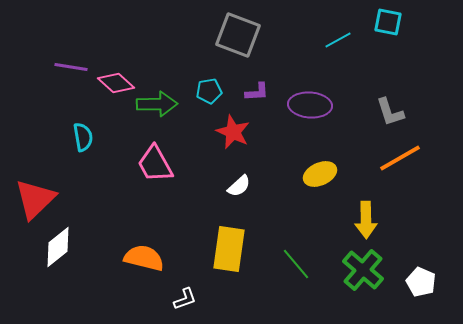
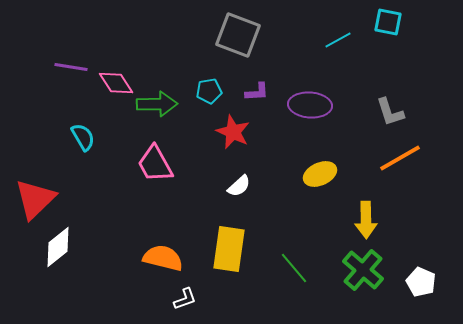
pink diamond: rotated 15 degrees clockwise
cyan semicircle: rotated 20 degrees counterclockwise
orange semicircle: moved 19 px right
green line: moved 2 px left, 4 px down
